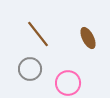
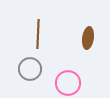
brown line: rotated 40 degrees clockwise
brown ellipse: rotated 35 degrees clockwise
